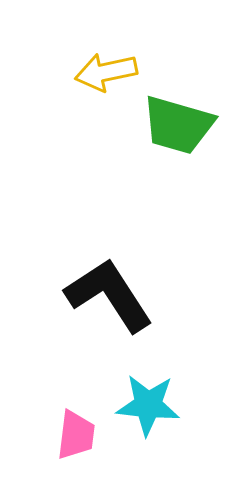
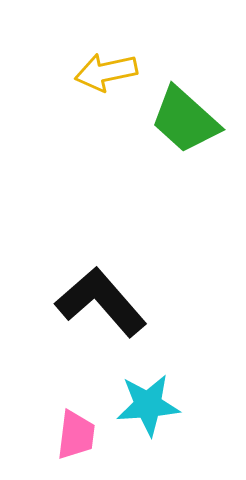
green trapezoid: moved 7 px right, 5 px up; rotated 26 degrees clockwise
black L-shape: moved 8 px left, 7 px down; rotated 8 degrees counterclockwise
cyan star: rotated 10 degrees counterclockwise
